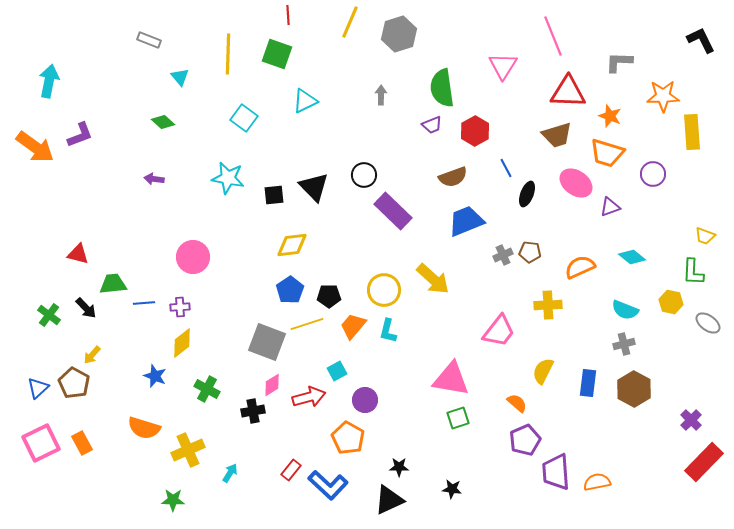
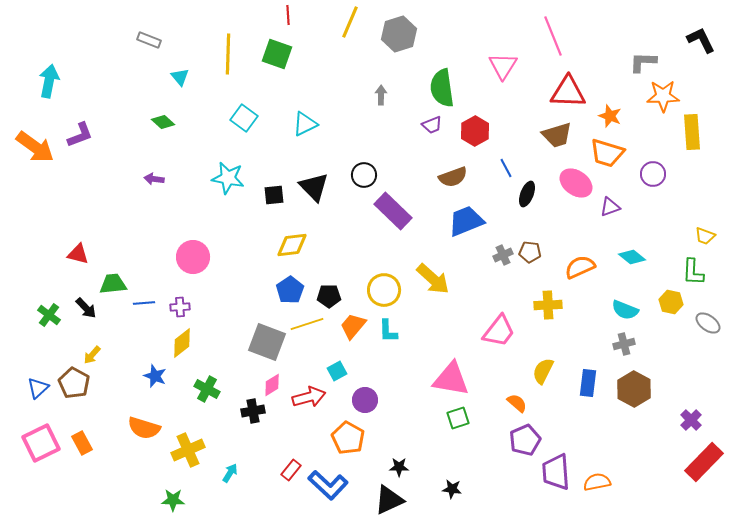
gray L-shape at (619, 62): moved 24 px right
cyan triangle at (305, 101): moved 23 px down
cyan L-shape at (388, 331): rotated 15 degrees counterclockwise
